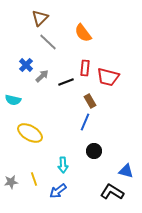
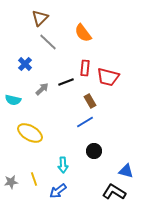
blue cross: moved 1 px left, 1 px up
gray arrow: moved 13 px down
blue line: rotated 36 degrees clockwise
black L-shape: moved 2 px right
